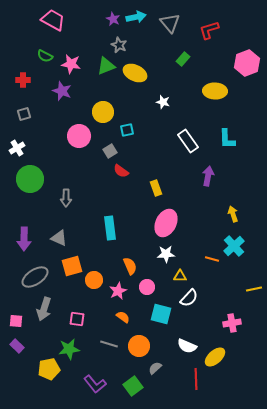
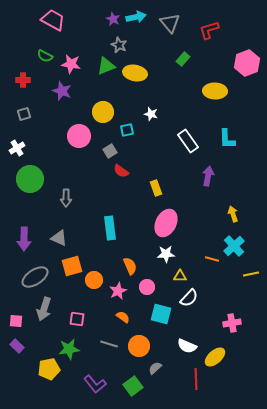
yellow ellipse at (135, 73): rotated 15 degrees counterclockwise
white star at (163, 102): moved 12 px left, 12 px down
yellow line at (254, 289): moved 3 px left, 15 px up
